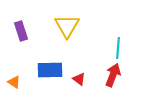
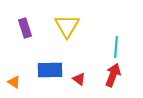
purple rectangle: moved 4 px right, 3 px up
cyan line: moved 2 px left, 1 px up
